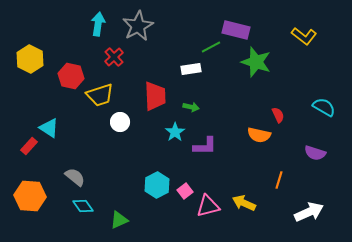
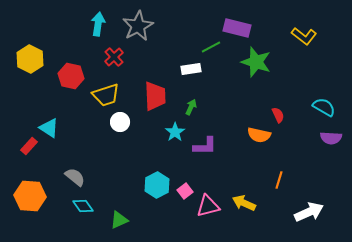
purple rectangle: moved 1 px right, 2 px up
yellow trapezoid: moved 6 px right
green arrow: rotated 77 degrees counterclockwise
purple semicircle: moved 16 px right, 15 px up; rotated 15 degrees counterclockwise
